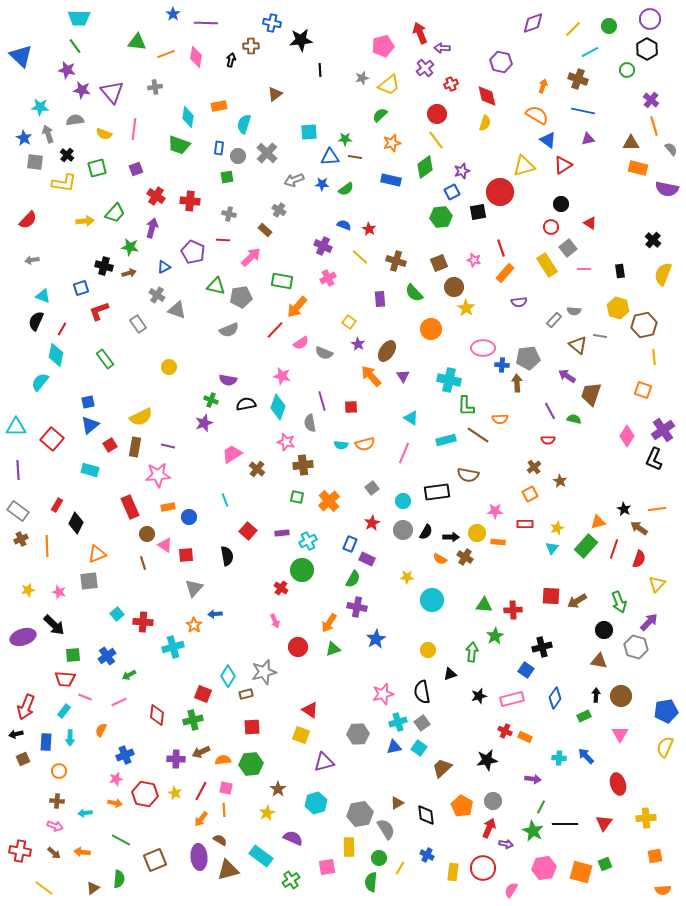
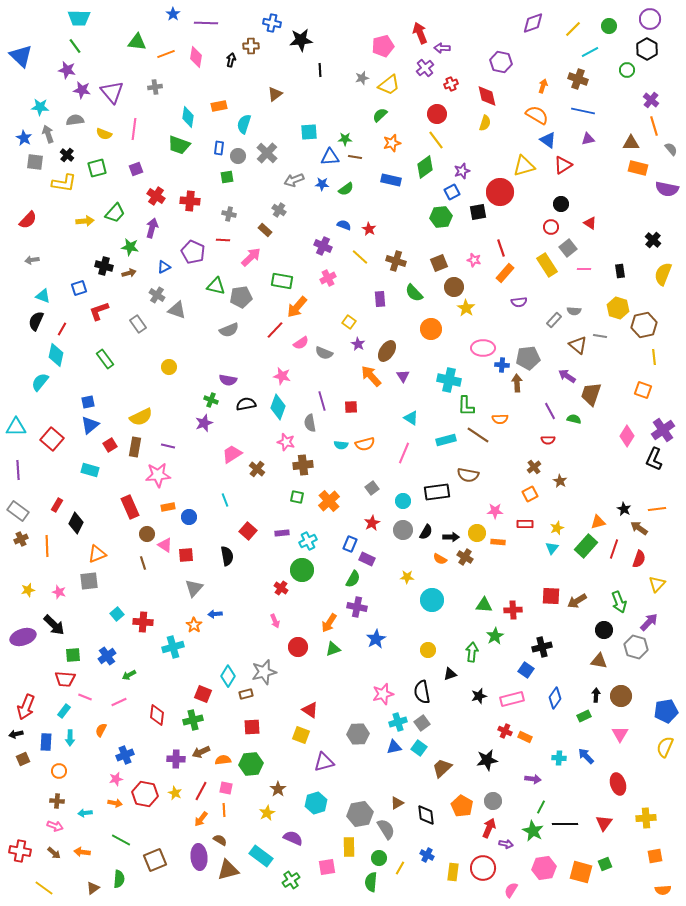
blue square at (81, 288): moved 2 px left
